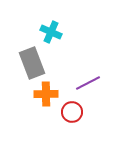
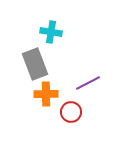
cyan cross: rotated 15 degrees counterclockwise
gray rectangle: moved 3 px right, 1 px down
red circle: moved 1 px left
